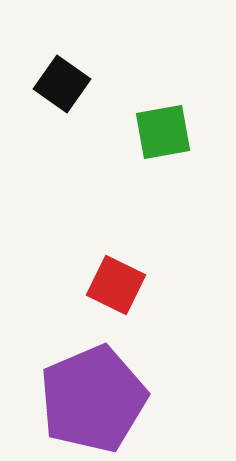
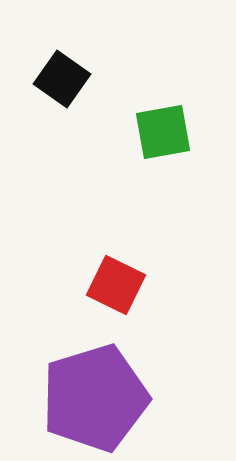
black square: moved 5 px up
purple pentagon: moved 2 px right, 1 px up; rotated 6 degrees clockwise
